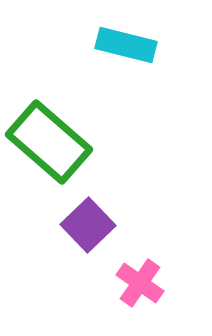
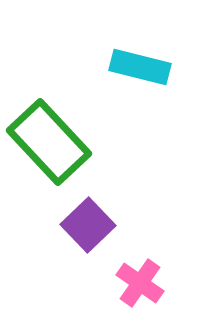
cyan rectangle: moved 14 px right, 22 px down
green rectangle: rotated 6 degrees clockwise
